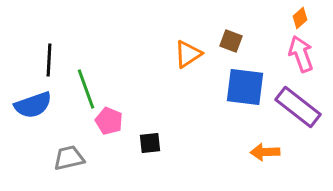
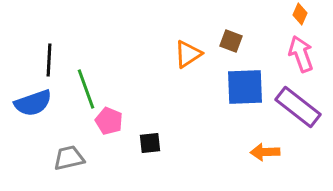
orange diamond: moved 4 px up; rotated 25 degrees counterclockwise
blue square: rotated 9 degrees counterclockwise
blue semicircle: moved 2 px up
